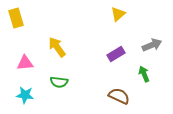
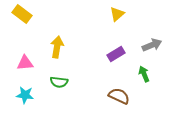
yellow triangle: moved 1 px left
yellow rectangle: moved 6 px right, 4 px up; rotated 36 degrees counterclockwise
yellow arrow: rotated 45 degrees clockwise
